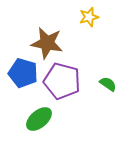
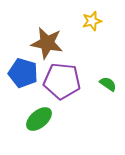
yellow star: moved 3 px right, 4 px down
purple pentagon: rotated 9 degrees counterclockwise
